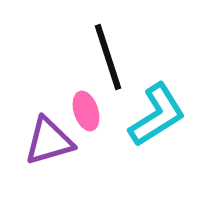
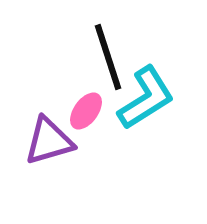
pink ellipse: rotated 54 degrees clockwise
cyan L-shape: moved 11 px left, 17 px up
